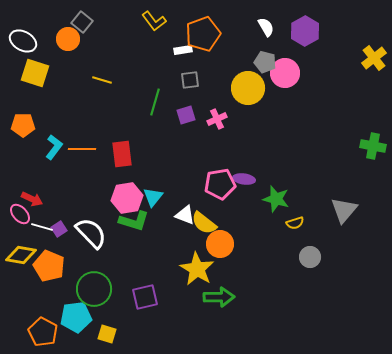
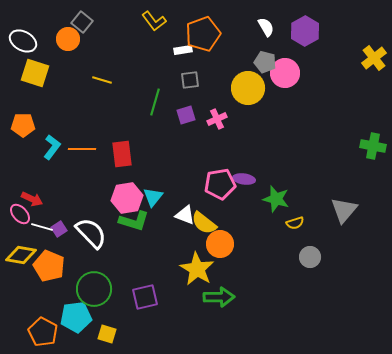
cyan L-shape at (54, 147): moved 2 px left
